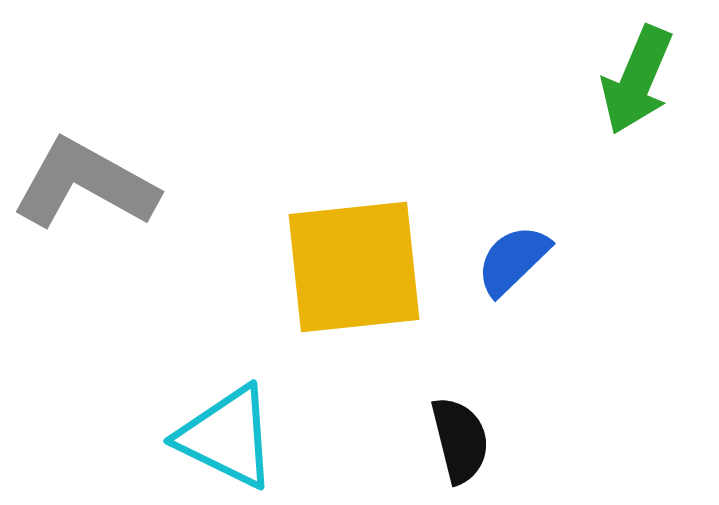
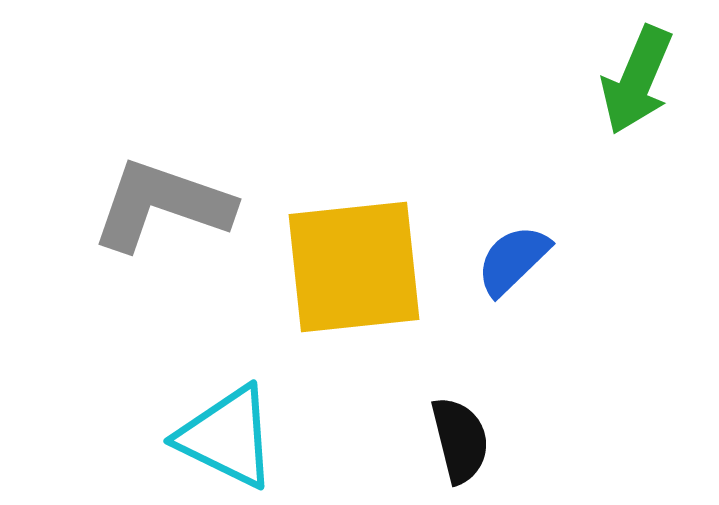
gray L-shape: moved 77 px right, 21 px down; rotated 10 degrees counterclockwise
